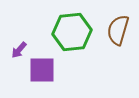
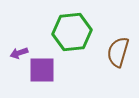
brown semicircle: moved 22 px down
purple arrow: moved 3 px down; rotated 30 degrees clockwise
